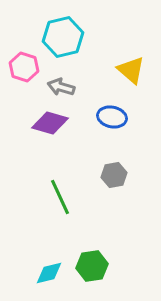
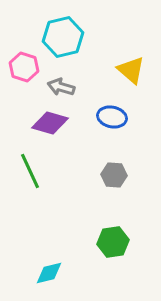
gray hexagon: rotated 15 degrees clockwise
green line: moved 30 px left, 26 px up
green hexagon: moved 21 px right, 24 px up
